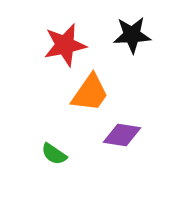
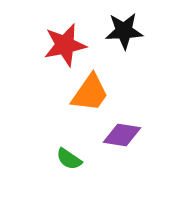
black star: moved 8 px left, 4 px up
green semicircle: moved 15 px right, 5 px down
